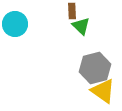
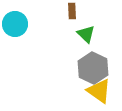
green triangle: moved 5 px right, 8 px down
gray hexagon: moved 2 px left; rotated 20 degrees counterclockwise
yellow triangle: moved 4 px left
